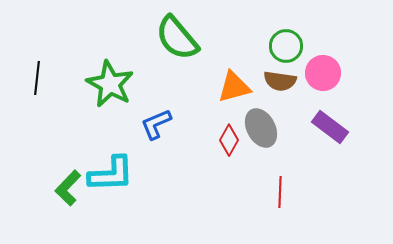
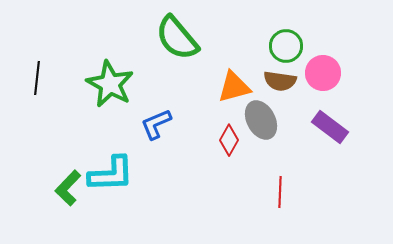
gray ellipse: moved 8 px up
